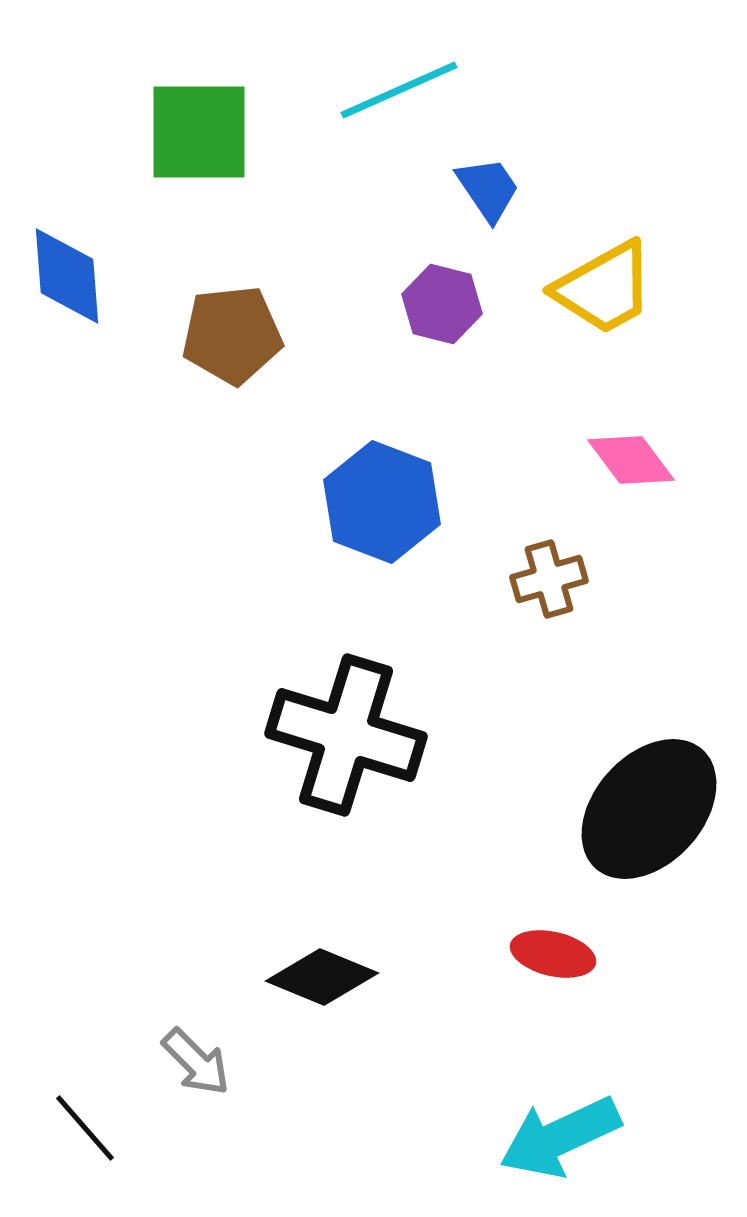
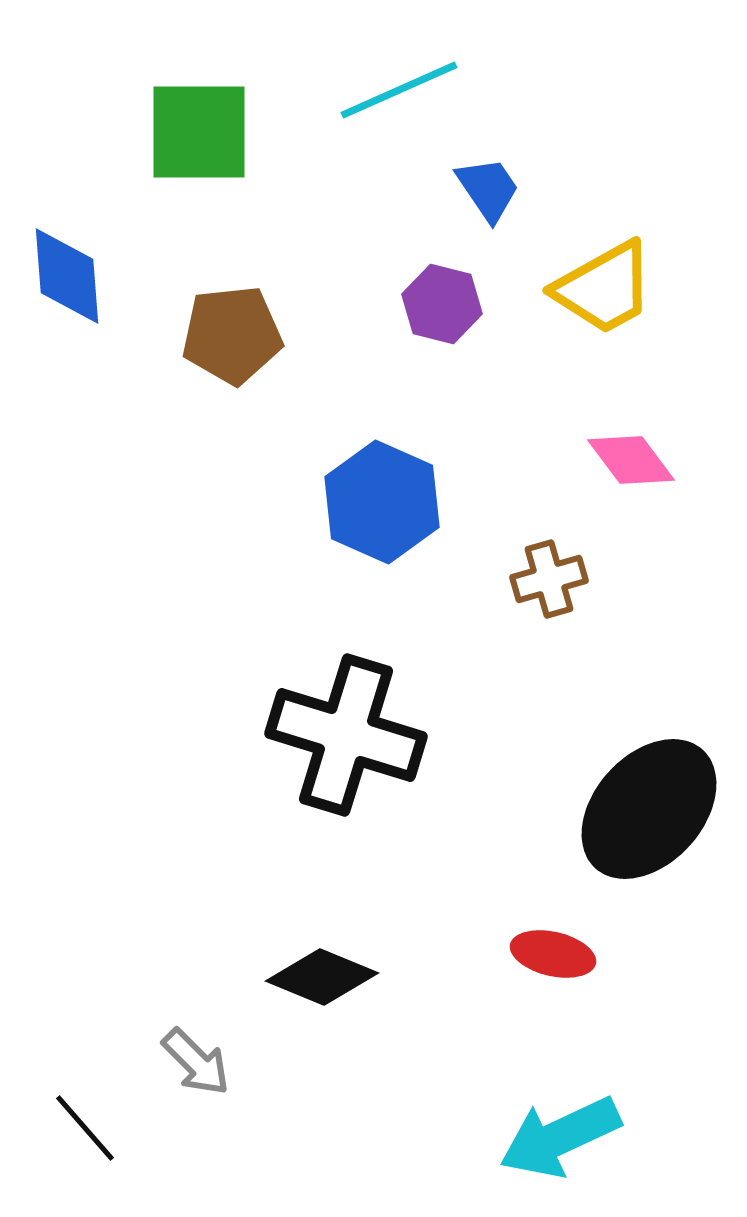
blue hexagon: rotated 3 degrees clockwise
